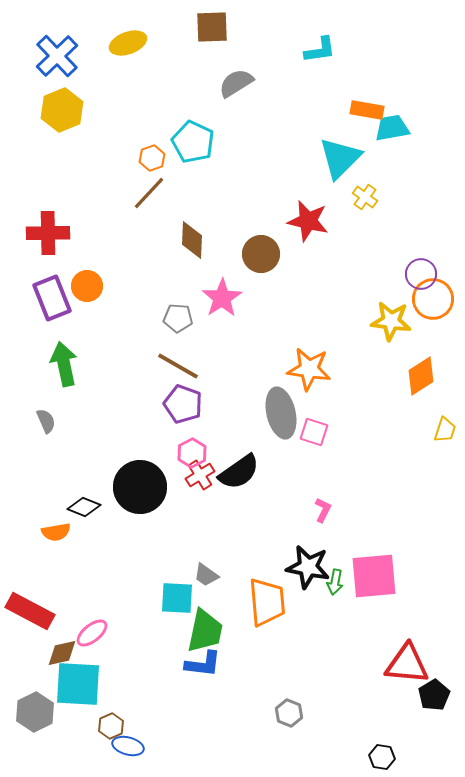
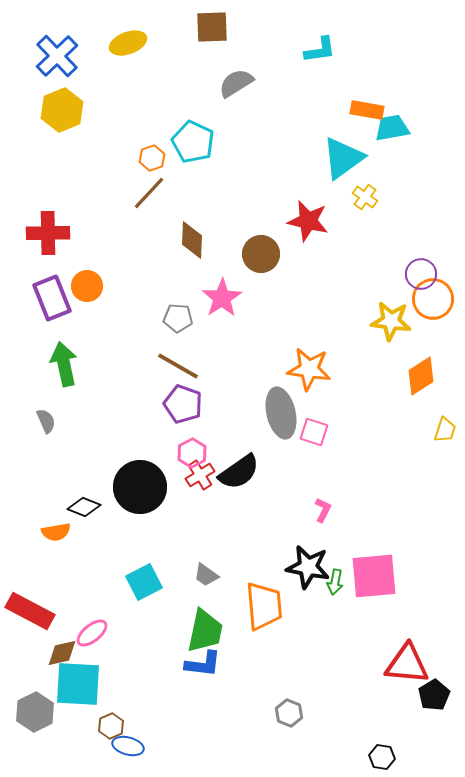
cyan triangle at (340, 158): moved 3 px right; rotated 9 degrees clockwise
cyan square at (177, 598): moved 33 px left, 16 px up; rotated 30 degrees counterclockwise
orange trapezoid at (267, 602): moved 3 px left, 4 px down
